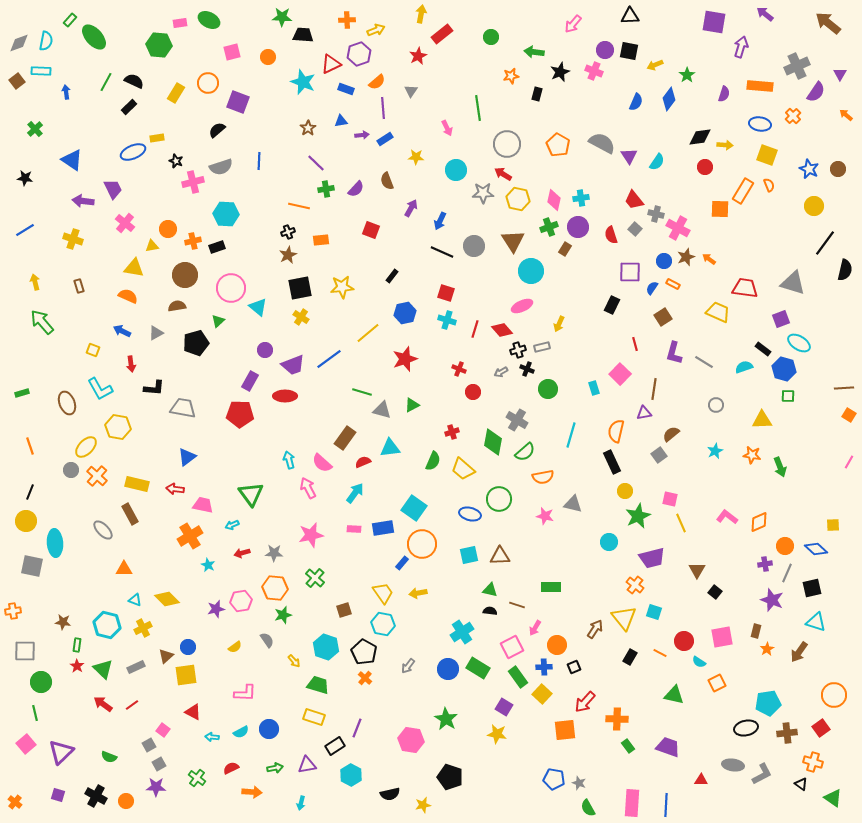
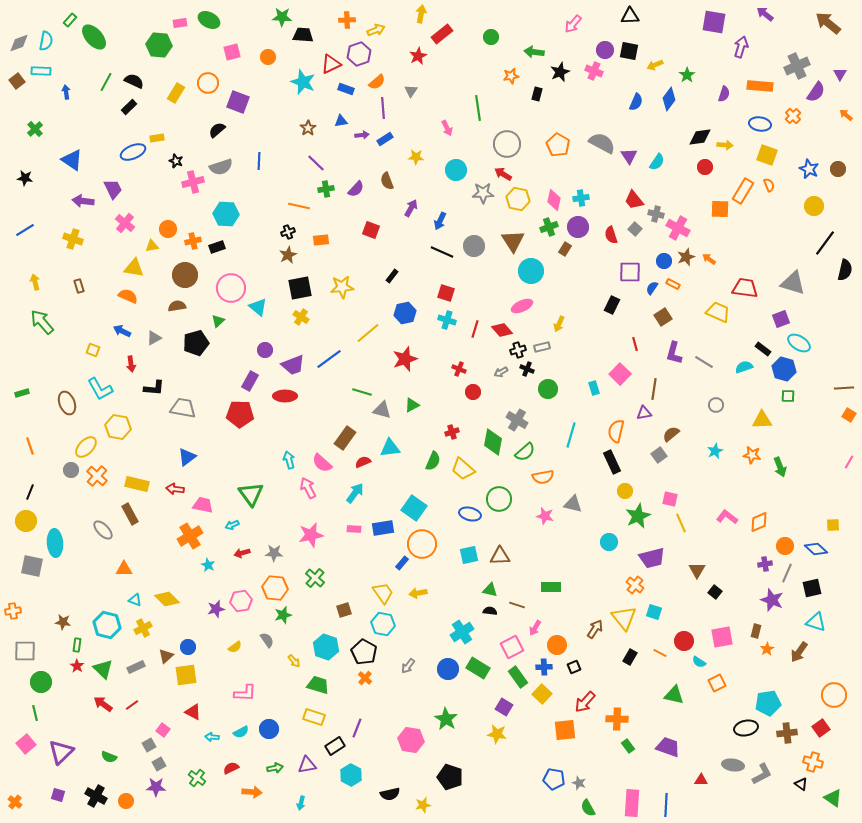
gray triangle at (156, 333): moved 2 px left, 5 px down
